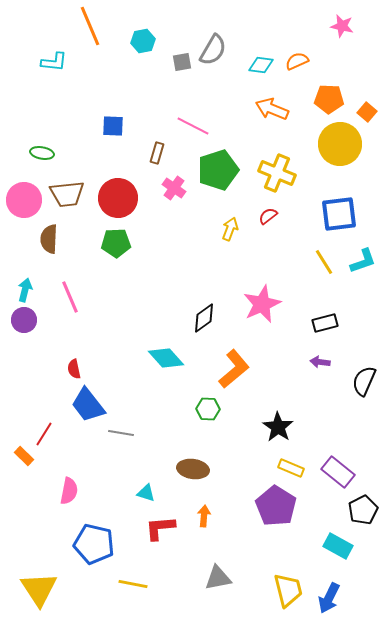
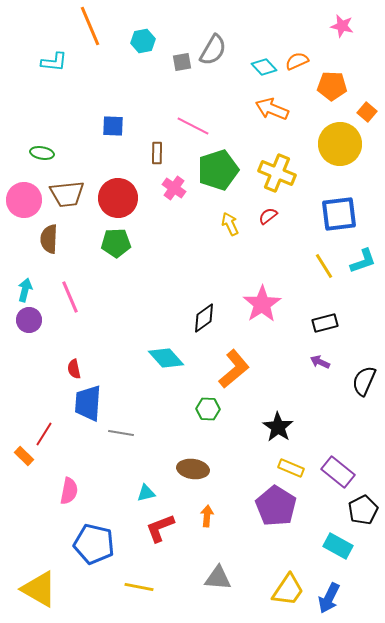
cyan diamond at (261, 65): moved 3 px right, 2 px down; rotated 40 degrees clockwise
orange pentagon at (329, 99): moved 3 px right, 13 px up
brown rectangle at (157, 153): rotated 15 degrees counterclockwise
yellow arrow at (230, 229): moved 5 px up; rotated 45 degrees counterclockwise
yellow line at (324, 262): moved 4 px down
pink star at (262, 304): rotated 9 degrees counterclockwise
purple circle at (24, 320): moved 5 px right
purple arrow at (320, 362): rotated 18 degrees clockwise
blue trapezoid at (88, 405): moved 2 px up; rotated 42 degrees clockwise
cyan triangle at (146, 493): rotated 30 degrees counterclockwise
orange arrow at (204, 516): moved 3 px right
red L-shape at (160, 528): rotated 16 degrees counterclockwise
gray triangle at (218, 578): rotated 16 degrees clockwise
yellow line at (133, 584): moved 6 px right, 3 px down
yellow triangle at (39, 589): rotated 27 degrees counterclockwise
yellow trapezoid at (288, 590): rotated 48 degrees clockwise
